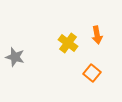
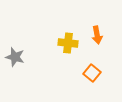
yellow cross: rotated 30 degrees counterclockwise
